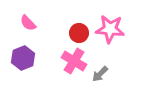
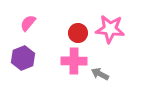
pink semicircle: rotated 84 degrees clockwise
red circle: moved 1 px left
pink cross: rotated 30 degrees counterclockwise
gray arrow: rotated 72 degrees clockwise
